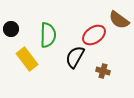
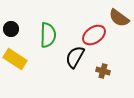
brown semicircle: moved 2 px up
yellow rectangle: moved 12 px left; rotated 20 degrees counterclockwise
